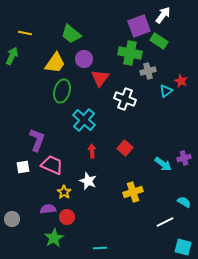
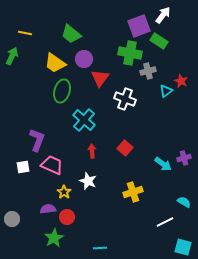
yellow trapezoid: rotated 90 degrees clockwise
